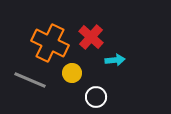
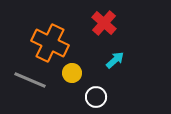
red cross: moved 13 px right, 14 px up
cyan arrow: rotated 36 degrees counterclockwise
